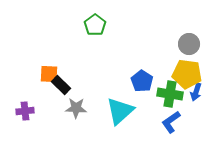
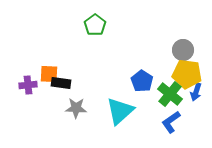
gray circle: moved 6 px left, 6 px down
black rectangle: moved 2 px up; rotated 36 degrees counterclockwise
green cross: rotated 30 degrees clockwise
purple cross: moved 3 px right, 26 px up
